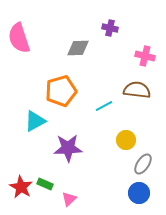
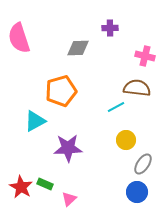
purple cross: rotated 14 degrees counterclockwise
brown semicircle: moved 2 px up
cyan line: moved 12 px right, 1 px down
blue circle: moved 2 px left, 1 px up
